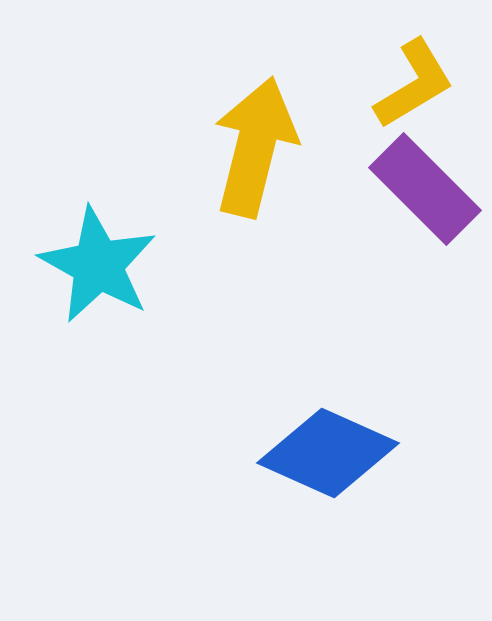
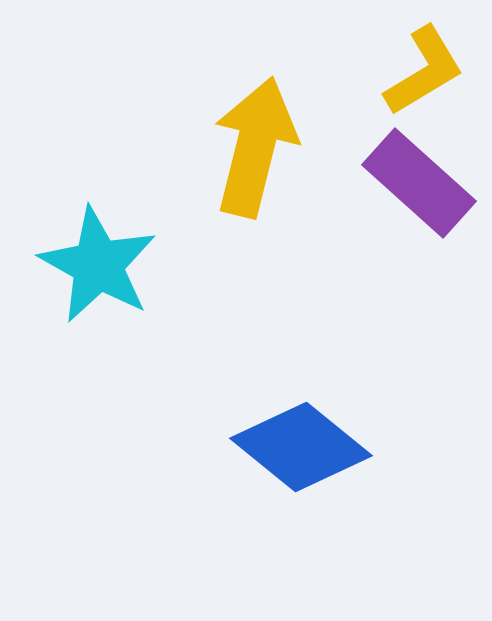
yellow L-shape: moved 10 px right, 13 px up
purple rectangle: moved 6 px left, 6 px up; rotated 3 degrees counterclockwise
blue diamond: moved 27 px left, 6 px up; rotated 15 degrees clockwise
